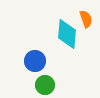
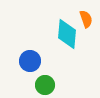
blue circle: moved 5 px left
